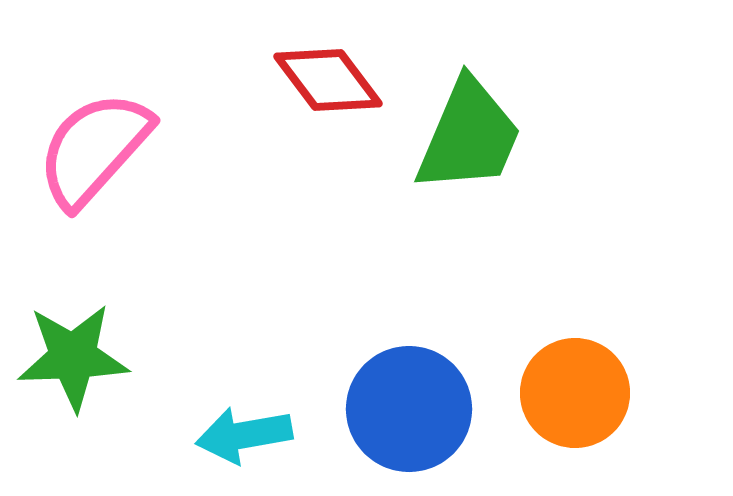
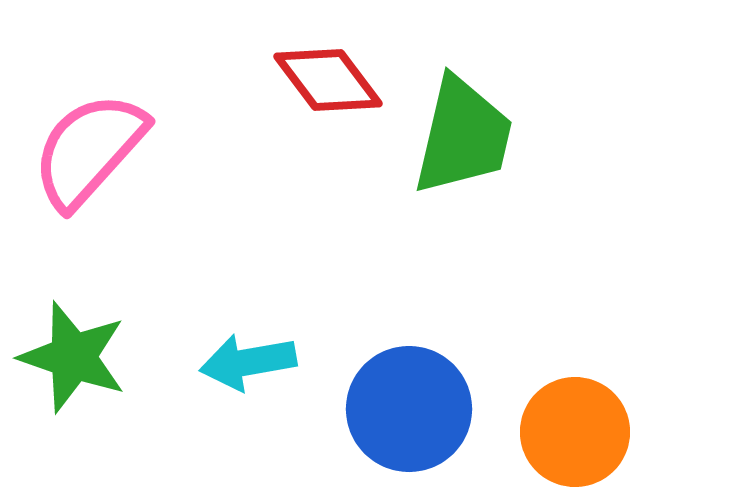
green trapezoid: moved 6 px left; rotated 10 degrees counterclockwise
pink semicircle: moved 5 px left, 1 px down
green star: rotated 21 degrees clockwise
orange circle: moved 39 px down
cyan arrow: moved 4 px right, 73 px up
